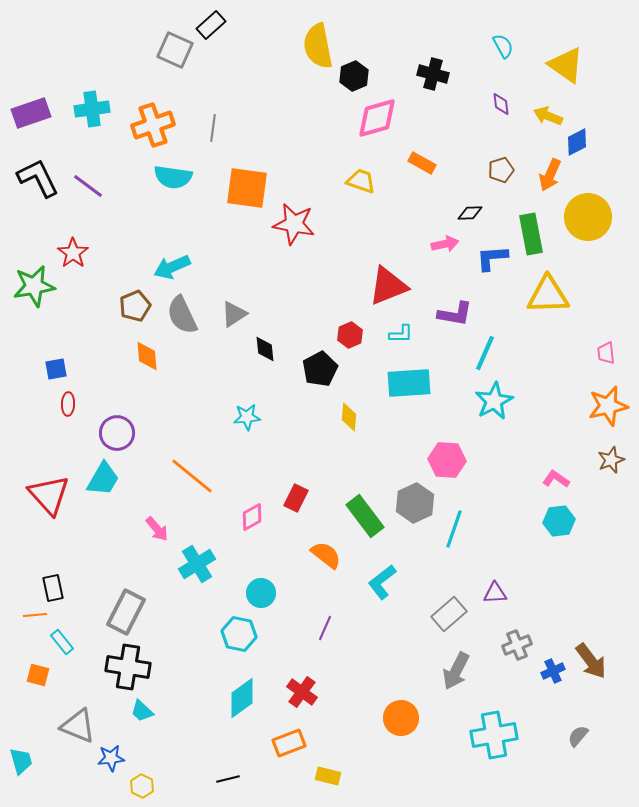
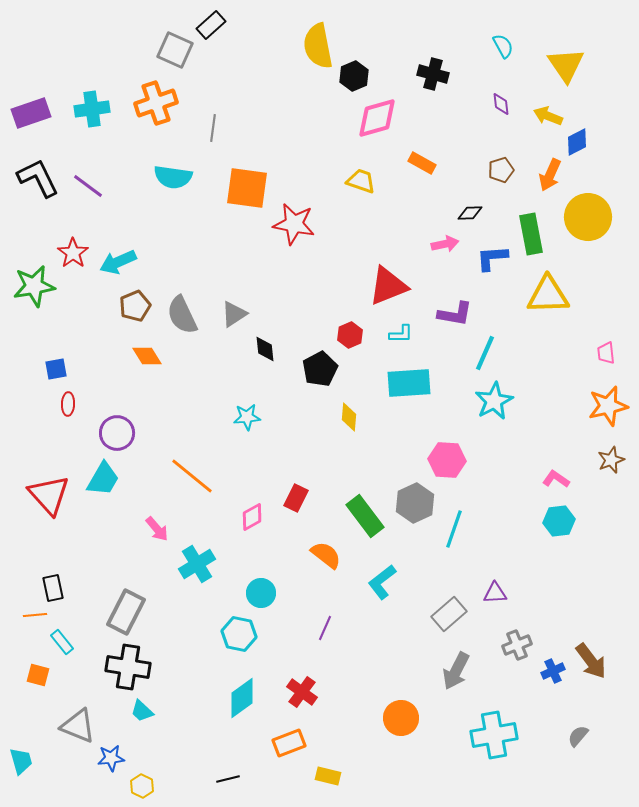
yellow triangle at (566, 65): rotated 21 degrees clockwise
orange cross at (153, 125): moved 3 px right, 22 px up
cyan arrow at (172, 267): moved 54 px left, 5 px up
orange diamond at (147, 356): rotated 28 degrees counterclockwise
